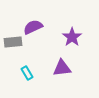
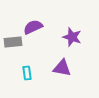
purple star: rotated 18 degrees counterclockwise
purple triangle: rotated 18 degrees clockwise
cyan rectangle: rotated 24 degrees clockwise
